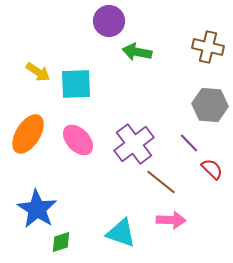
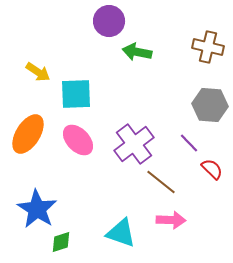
cyan square: moved 10 px down
